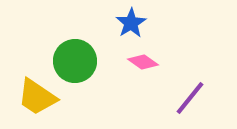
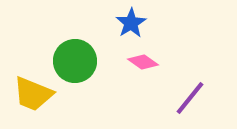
yellow trapezoid: moved 4 px left, 3 px up; rotated 12 degrees counterclockwise
